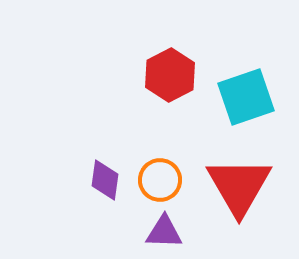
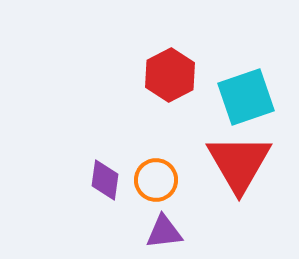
orange circle: moved 4 px left
red triangle: moved 23 px up
purple triangle: rotated 9 degrees counterclockwise
